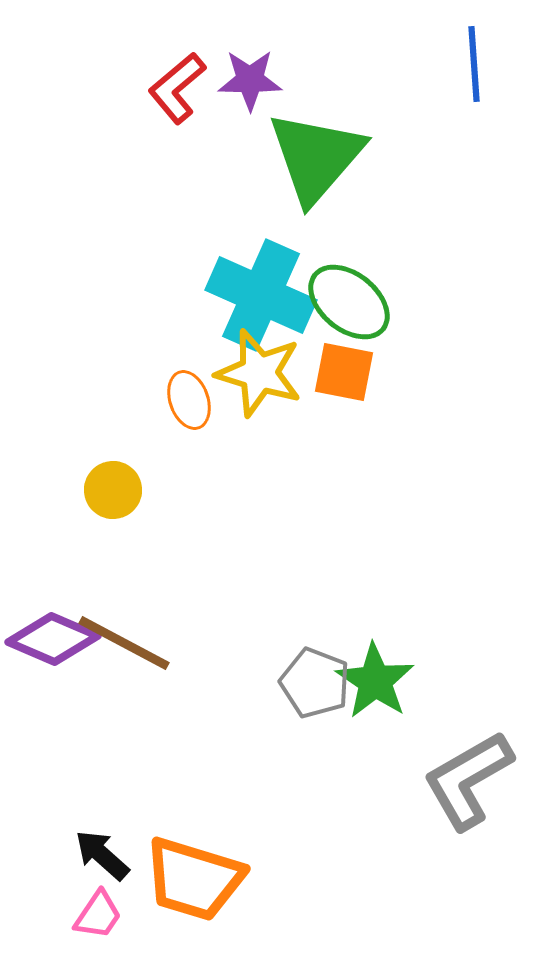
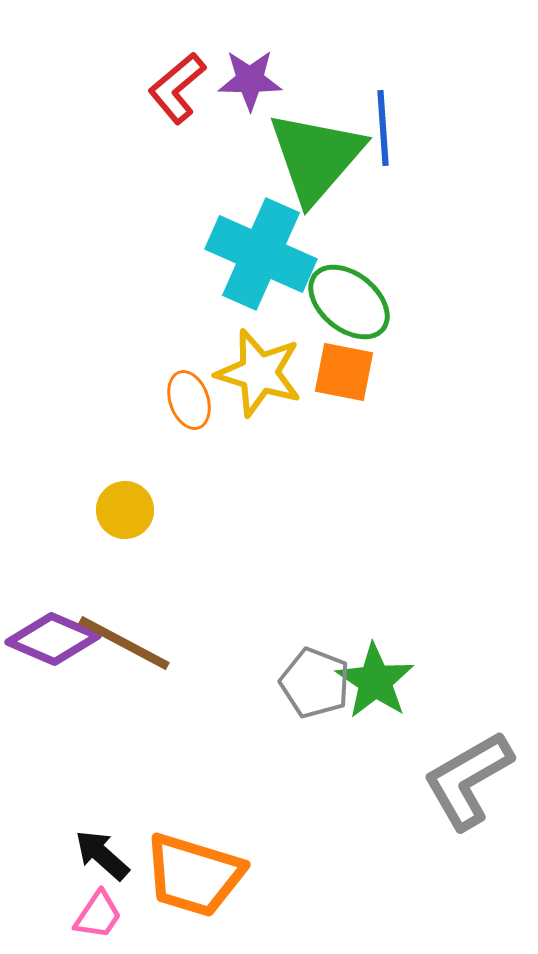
blue line: moved 91 px left, 64 px down
cyan cross: moved 41 px up
yellow circle: moved 12 px right, 20 px down
orange trapezoid: moved 4 px up
